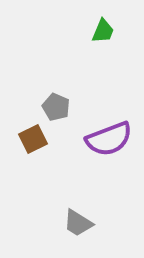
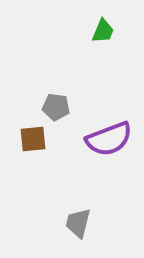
gray pentagon: rotated 16 degrees counterclockwise
brown square: rotated 20 degrees clockwise
gray trapezoid: rotated 72 degrees clockwise
